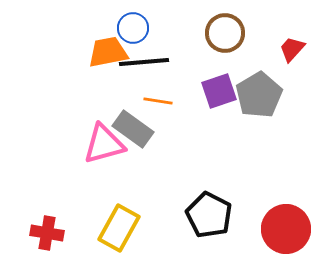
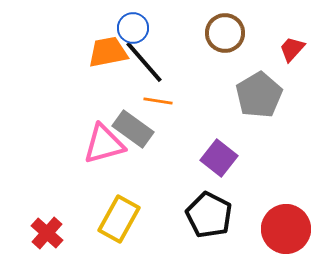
black line: rotated 54 degrees clockwise
purple square: moved 67 px down; rotated 33 degrees counterclockwise
yellow rectangle: moved 9 px up
red cross: rotated 32 degrees clockwise
